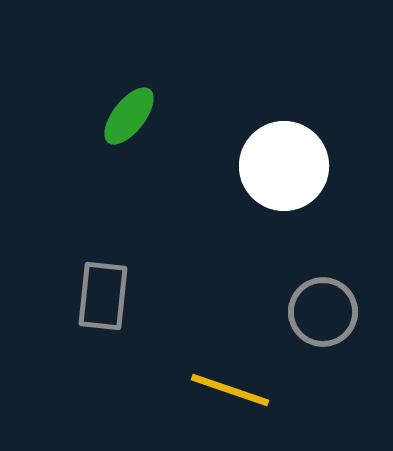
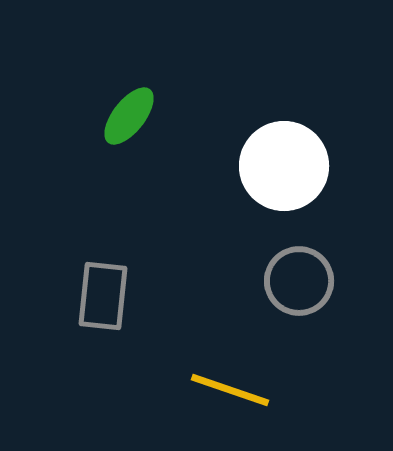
gray circle: moved 24 px left, 31 px up
